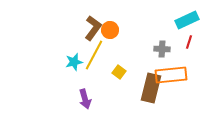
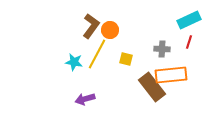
cyan rectangle: moved 2 px right
brown L-shape: moved 2 px left, 2 px up
yellow line: moved 3 px right, 1 px up
cyan star: rotated 24 degrees clockwise
yellow square: moved 7 px right, 13 px up; rotated 24 degrees counterclockwise
brown rectangle: moved 1 px right, 1 px up; rotated 52 degrees counterclockwise
purple arrow: rotated 90 degrees clockwise
